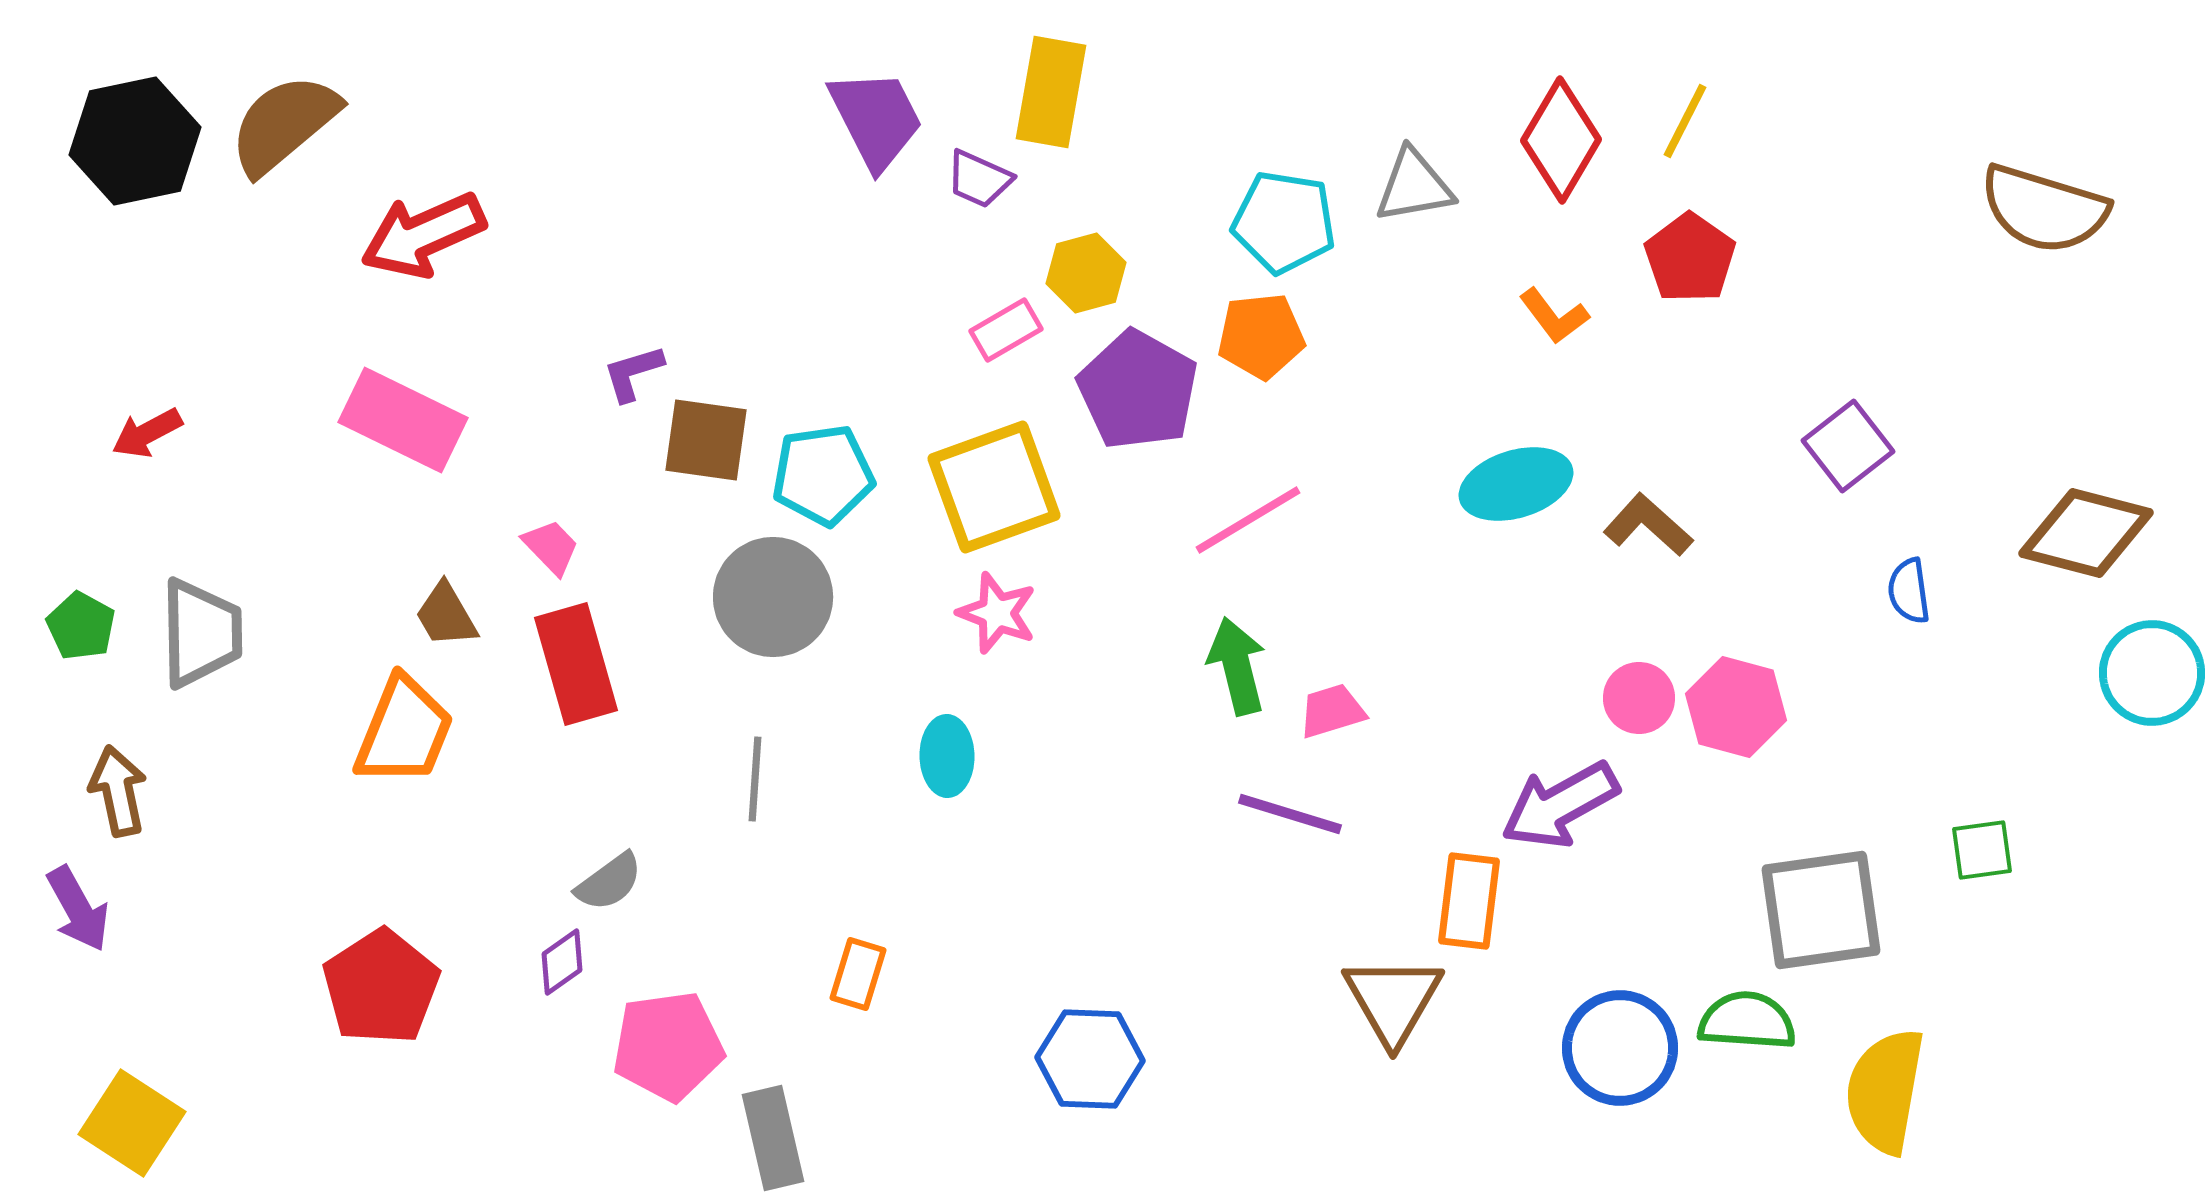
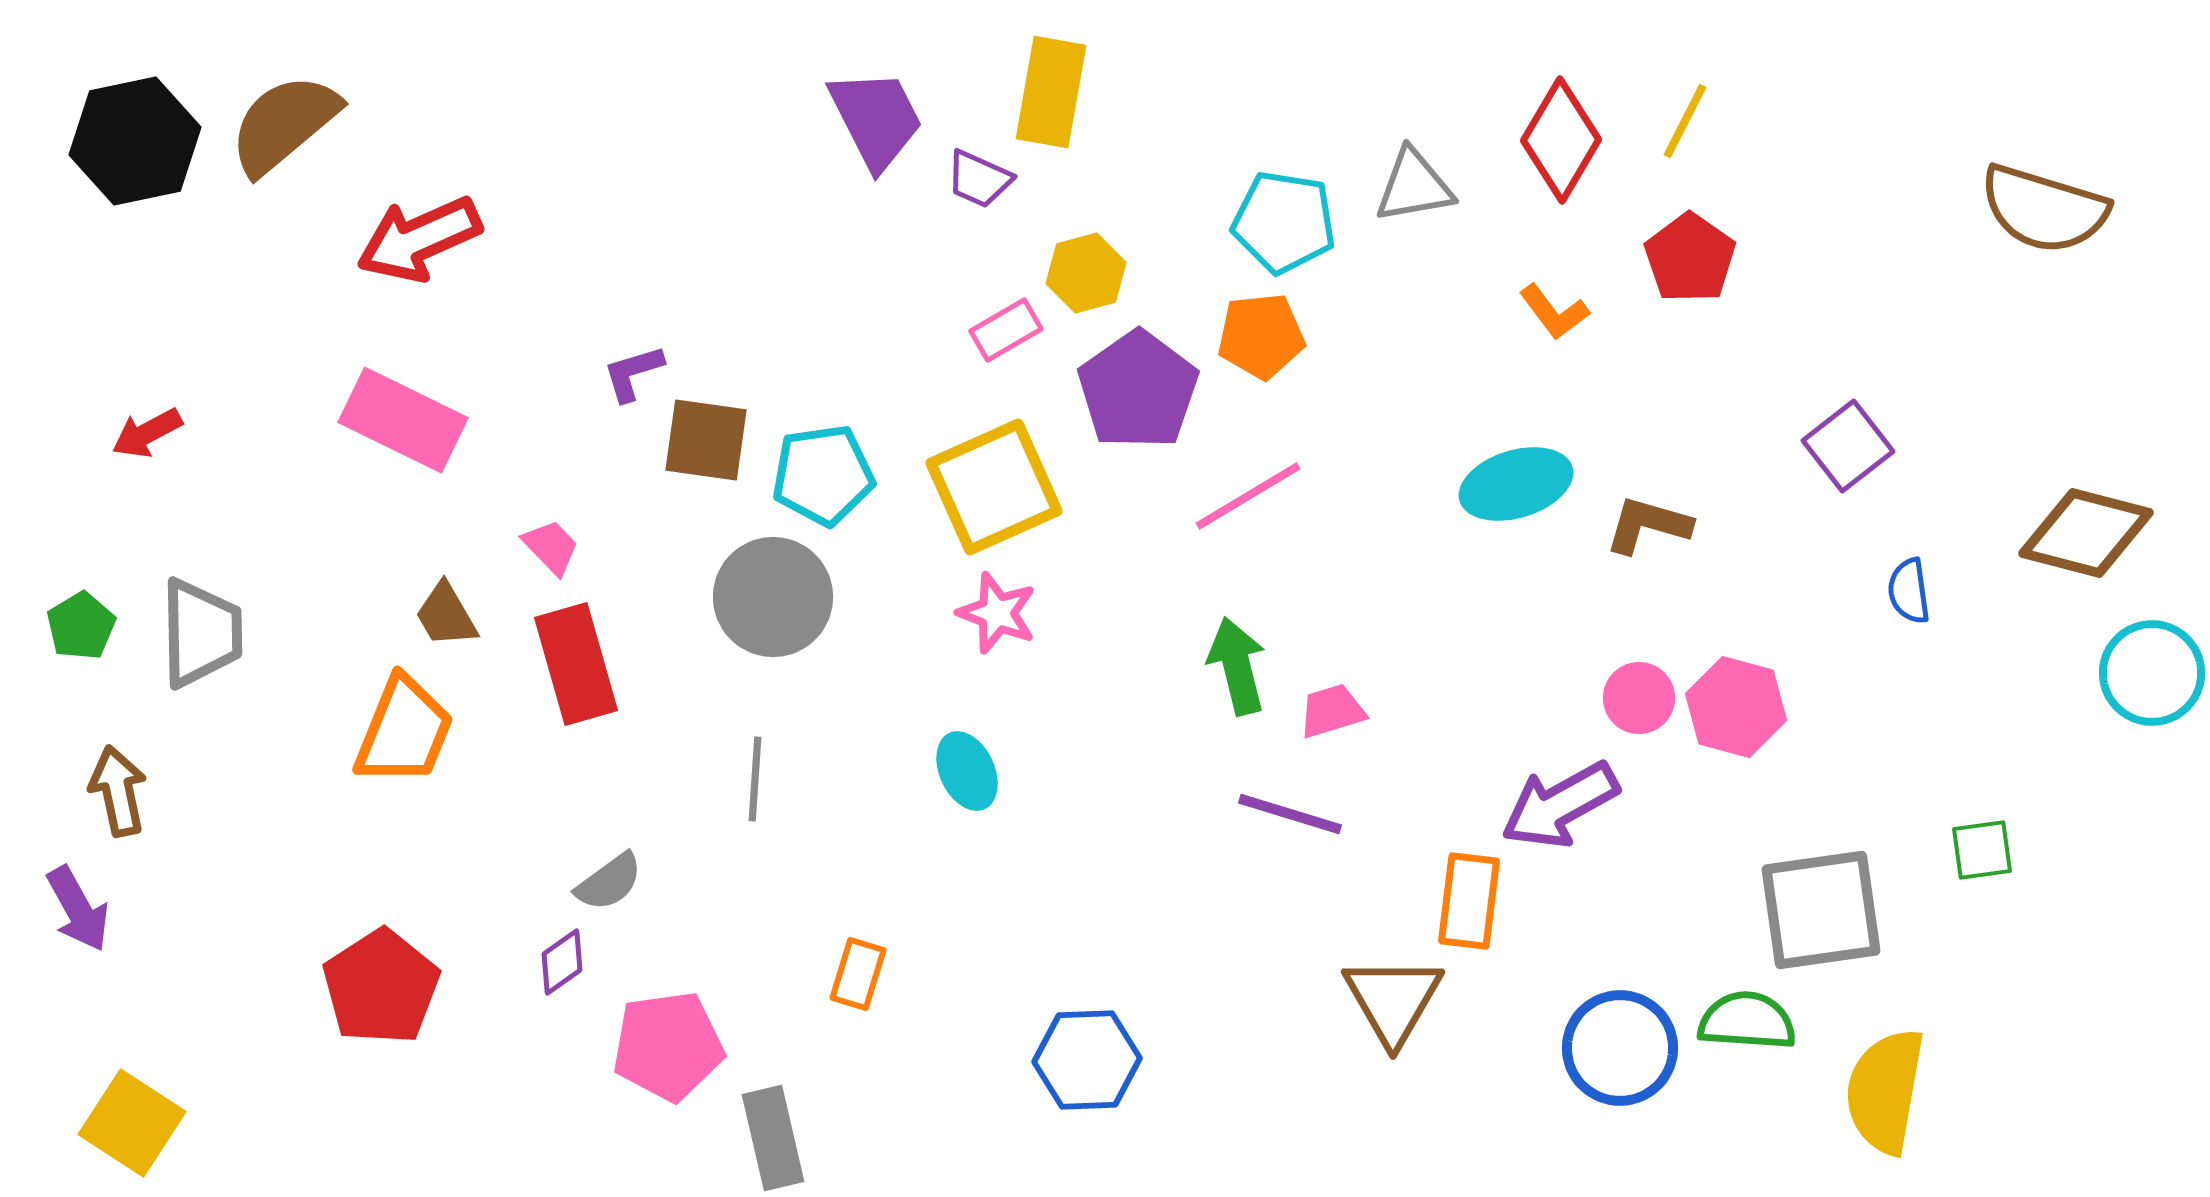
red arrow at (423, 235): moved 4 px left, 4 px down
orange L-shape at (1554, 316): moved 4 px up
purple pentagon at (1138, 390): rotated 8 degrees clockwise
yellow square at (994, 487): rotated 4 degrees counterclockwise
pink line at (1248, 520): moved 24 px up
brown L-shape at (1648, 525): rotated 26 degrees counterclockwise
green pentagon at (81, 626): rotated 12 degrees clockwise
cyan ellipse at (947, 756): moved 20 px right, 15 px down; rotated 24 degrees counterclockwise
blue hexagon at (1090, 1059): moved 3 px left, 1 px down; rotated 4 degrees counterclockwise
